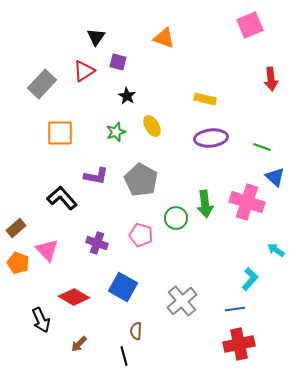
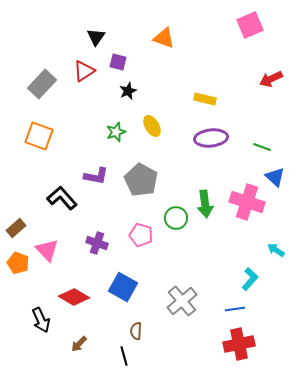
red arrow: rotated 70 degrees clockwise
black star: moved 1 px right, 5 px up; rotated 18 degrees clockwise
orange square: moved 21 px left, 3 px down; rotated 20 degrees clockwise
